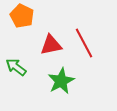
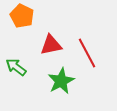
red line: moved 3 px right, 10 px down
